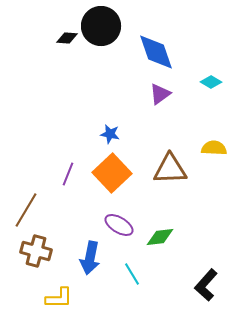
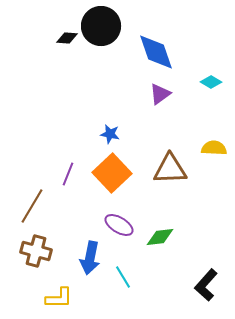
brown line: moved 6 px right, 4 px up
cyan line: moved 9 px left, 3 px down
